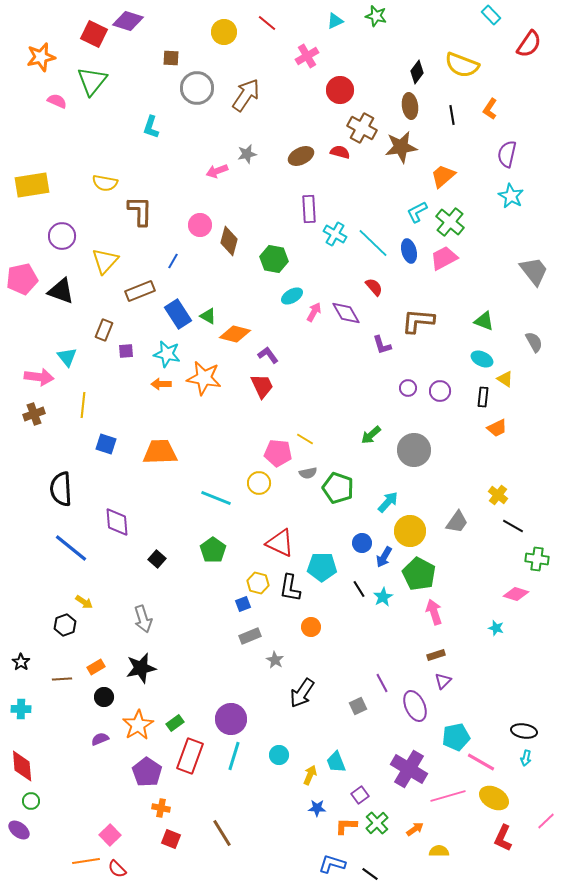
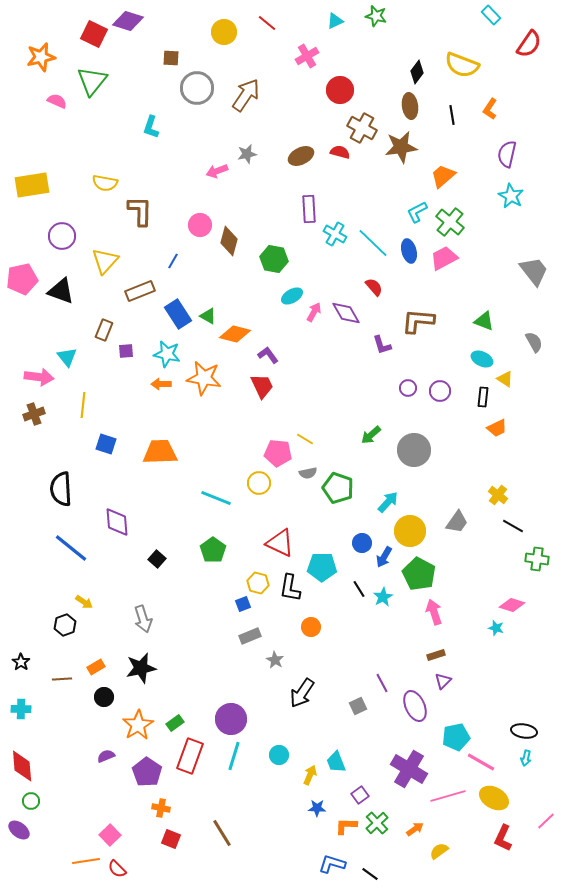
pink diamond at (516, 594): moved 4 px left, 11 px down
purple semicircle at (100, 739): moved 6 px right, 17 px down
yellow semicircle at (439, 851): rotated 36 degrees counterclockwise
